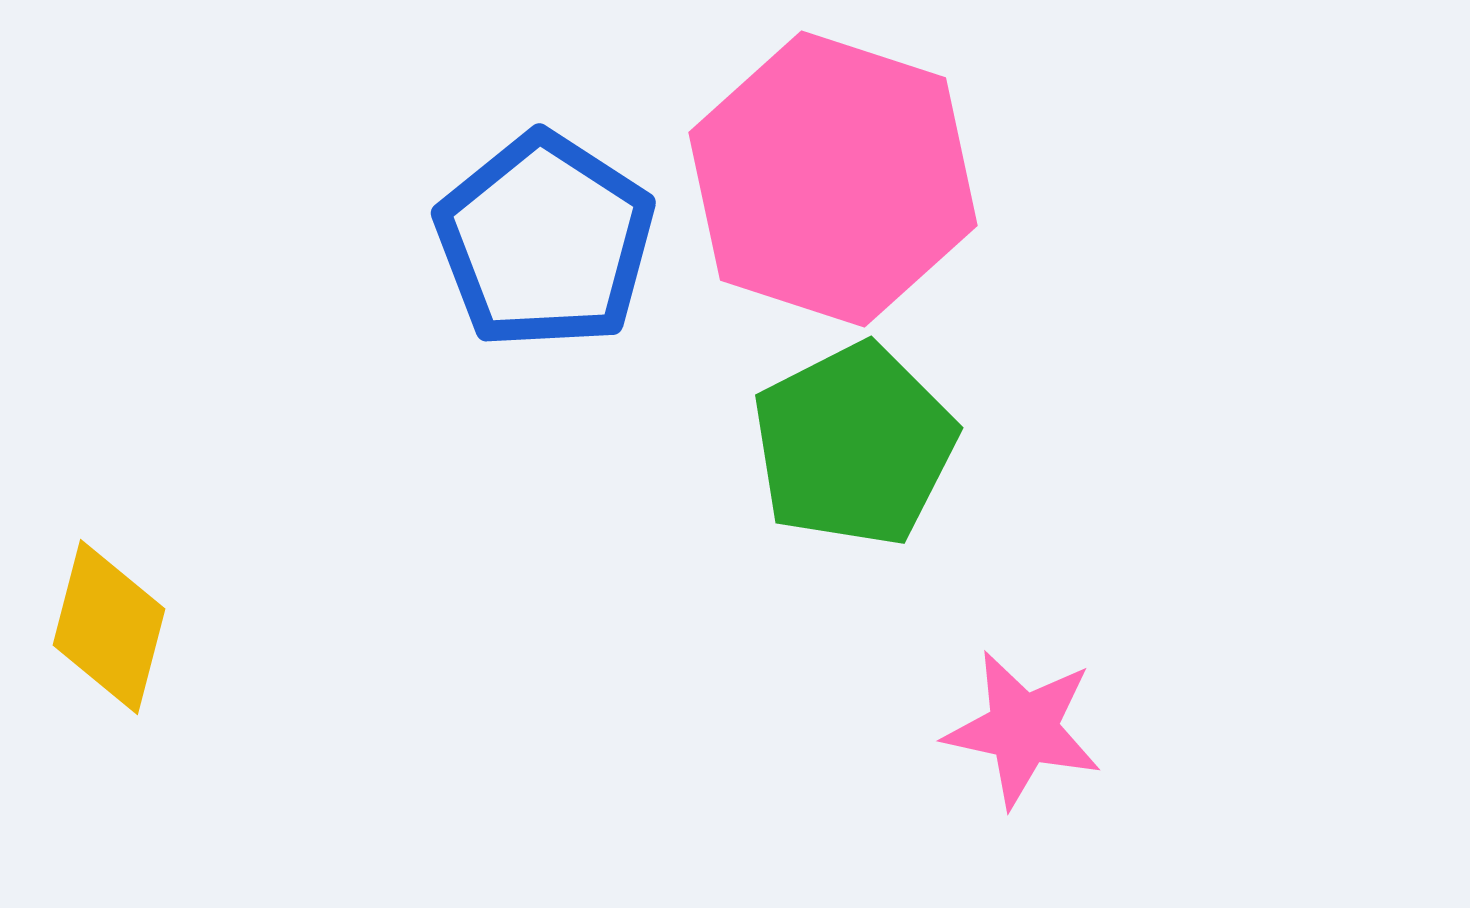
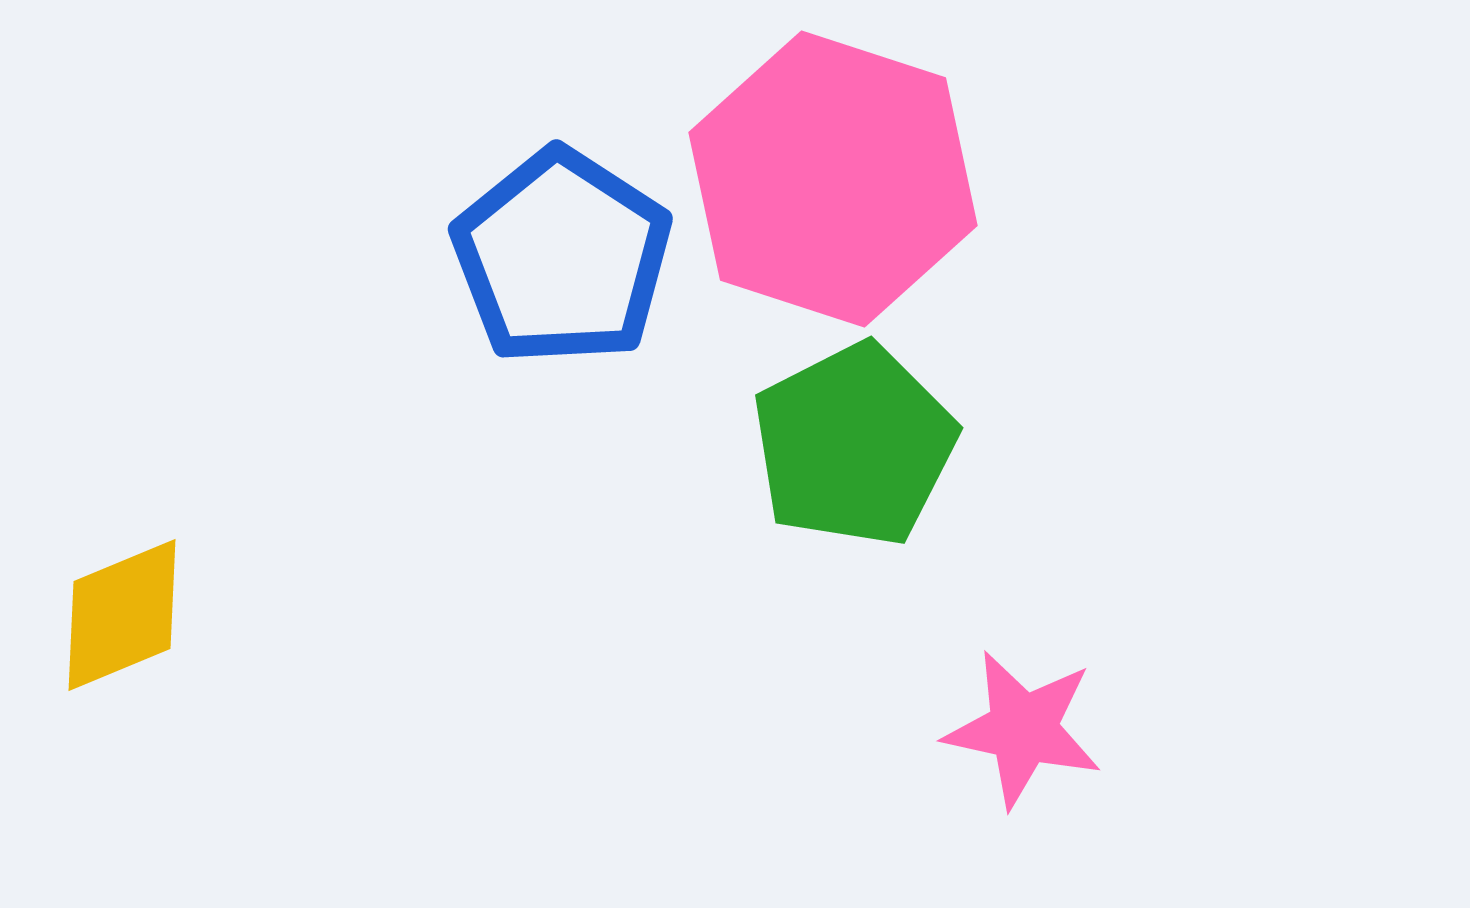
blue pentagon: moved 17 px right, 16 px down
yellow diamond: moved 13 px right, 12 px up; rotated 53 degrees clockwise
